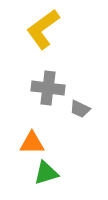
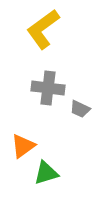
orange triangle: moved 9 px left, 3 px down; rotated 36 degrees counterclockwise
